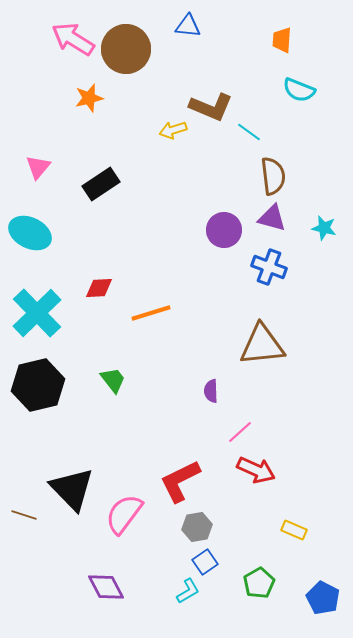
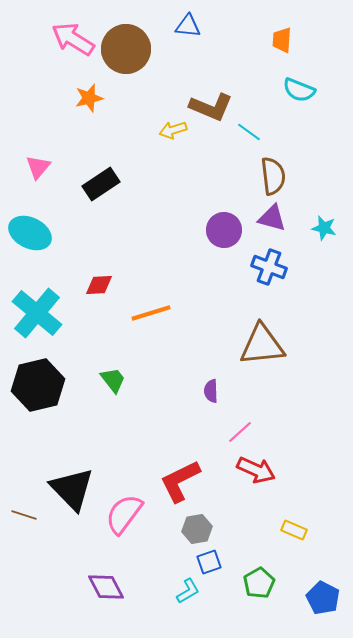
red diamond: moved 3 px up
cyan cross: rotated 6 degrees counterclockwise
gray hexagon: moved 2 px down
blue square: moved 4 px right; rotated 15 degrees clockwise
